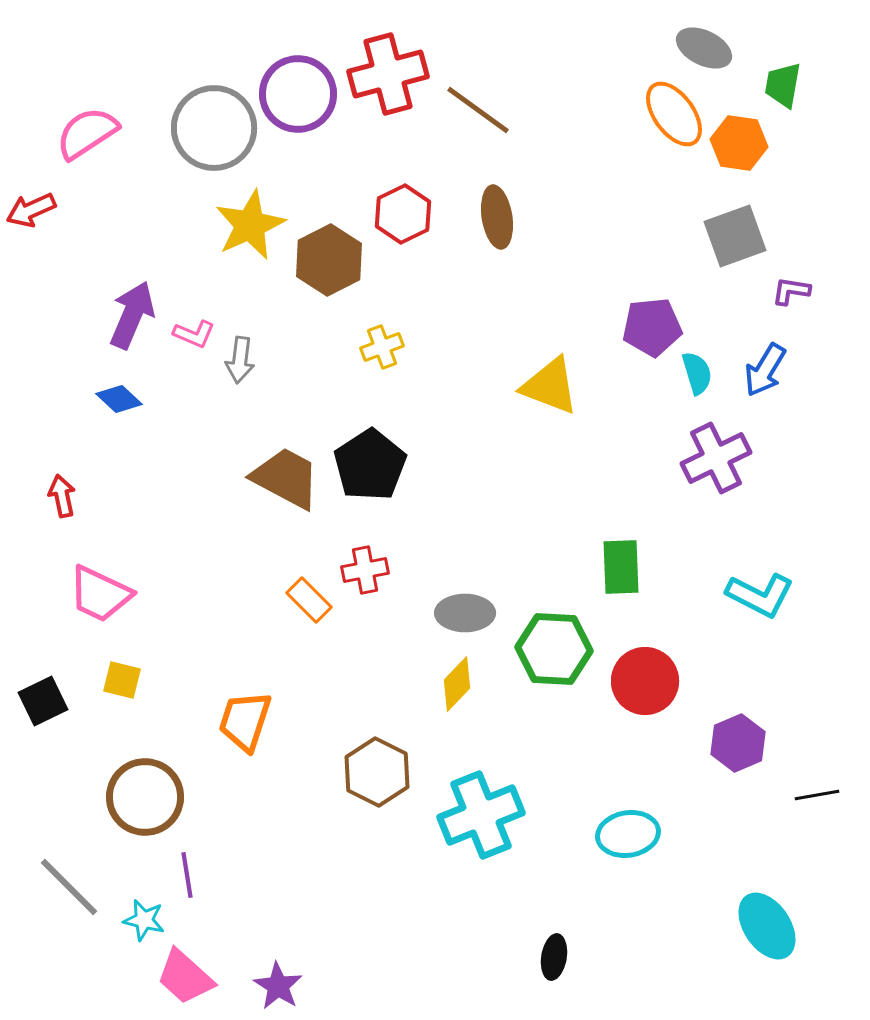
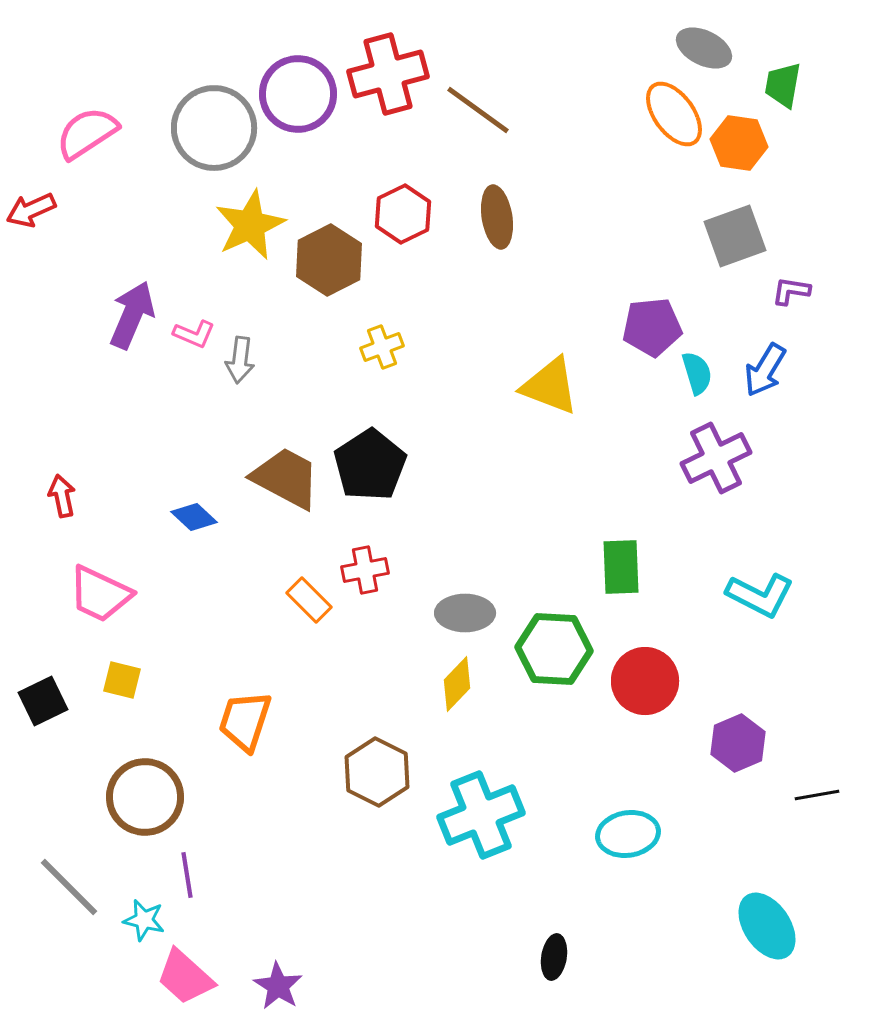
blue diamond at (119, 399): moved 75 px right, 118 px down
